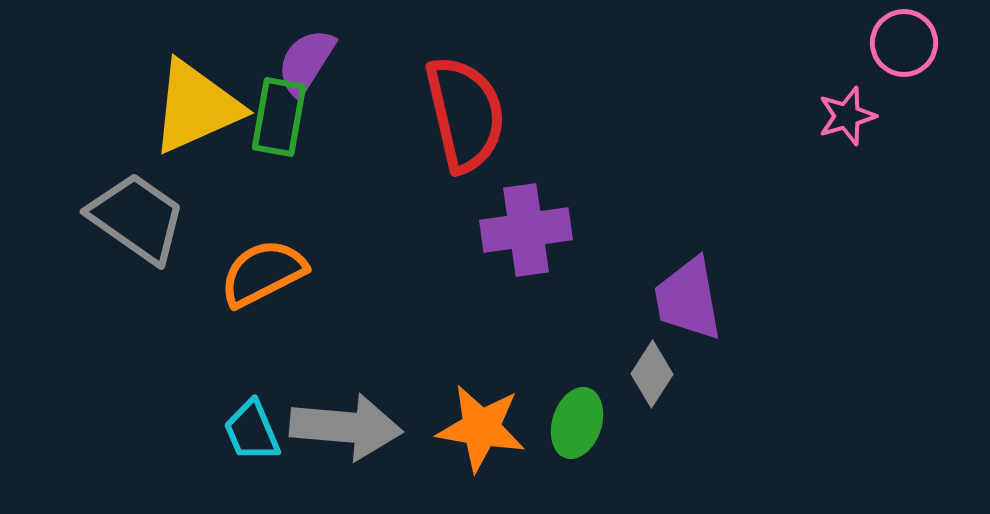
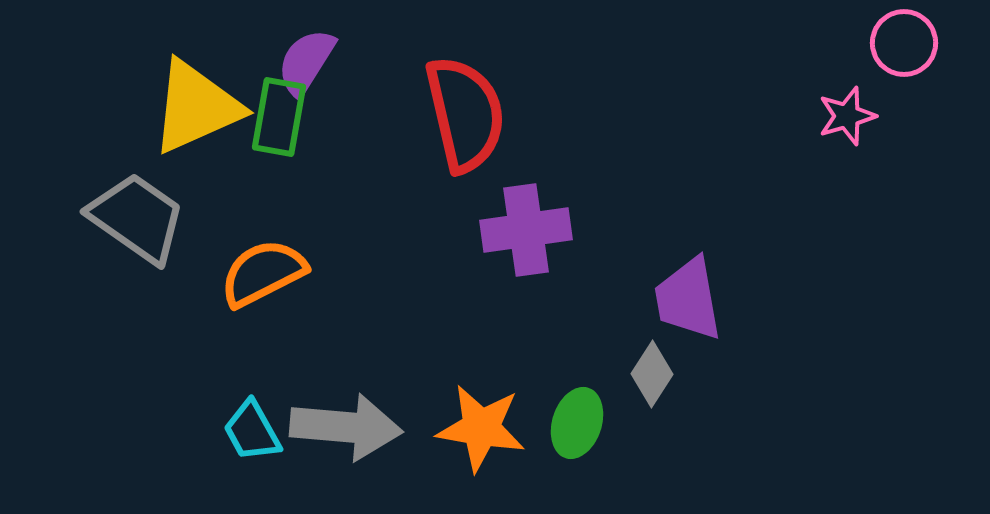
cyan trapezoid: rotated 6 degrees counterclockwise
